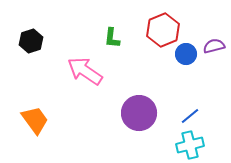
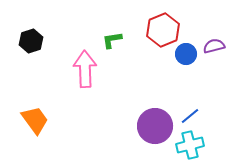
green L-shape: moved 2 px down; rotated 75 degrees clockwise
pink arrow: moved 2 px up; rotated 54 degrees clockwise
purple circle: moved 16 px right, 13 px down
